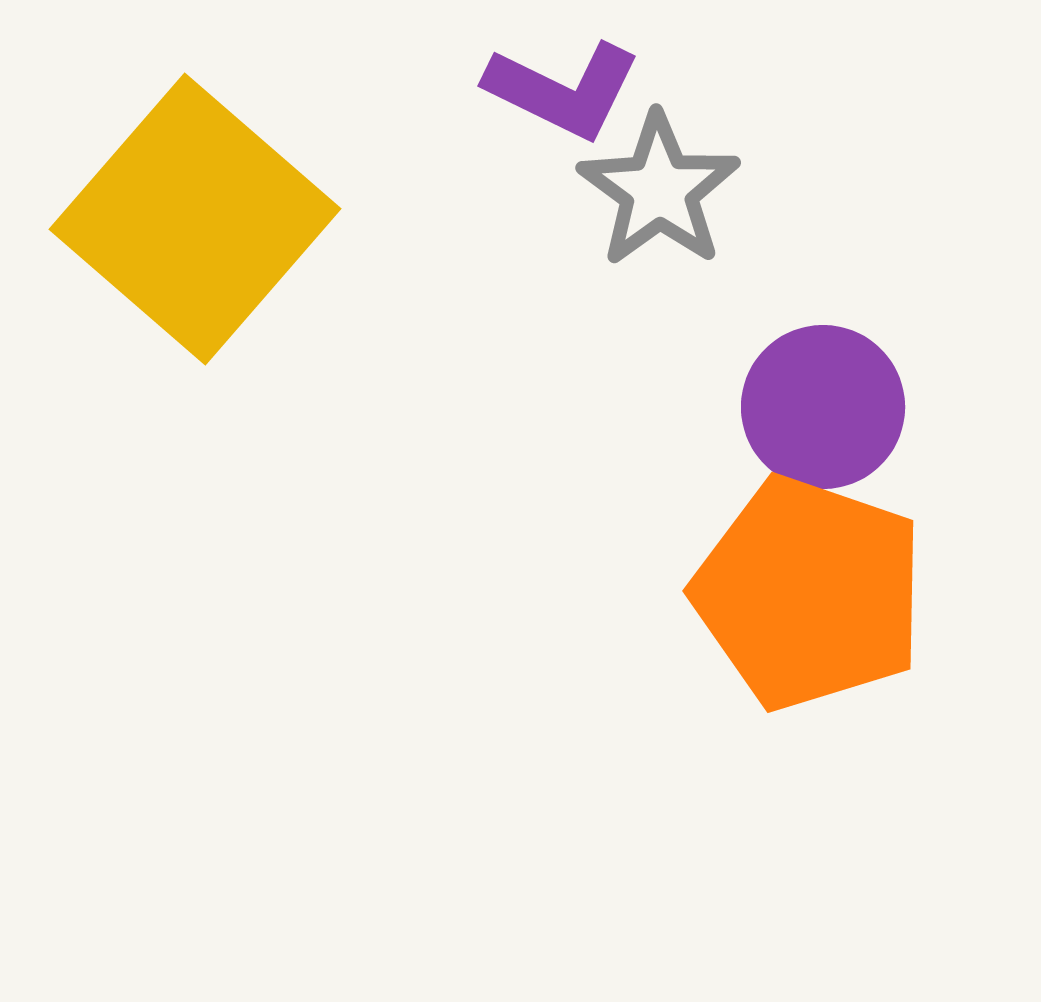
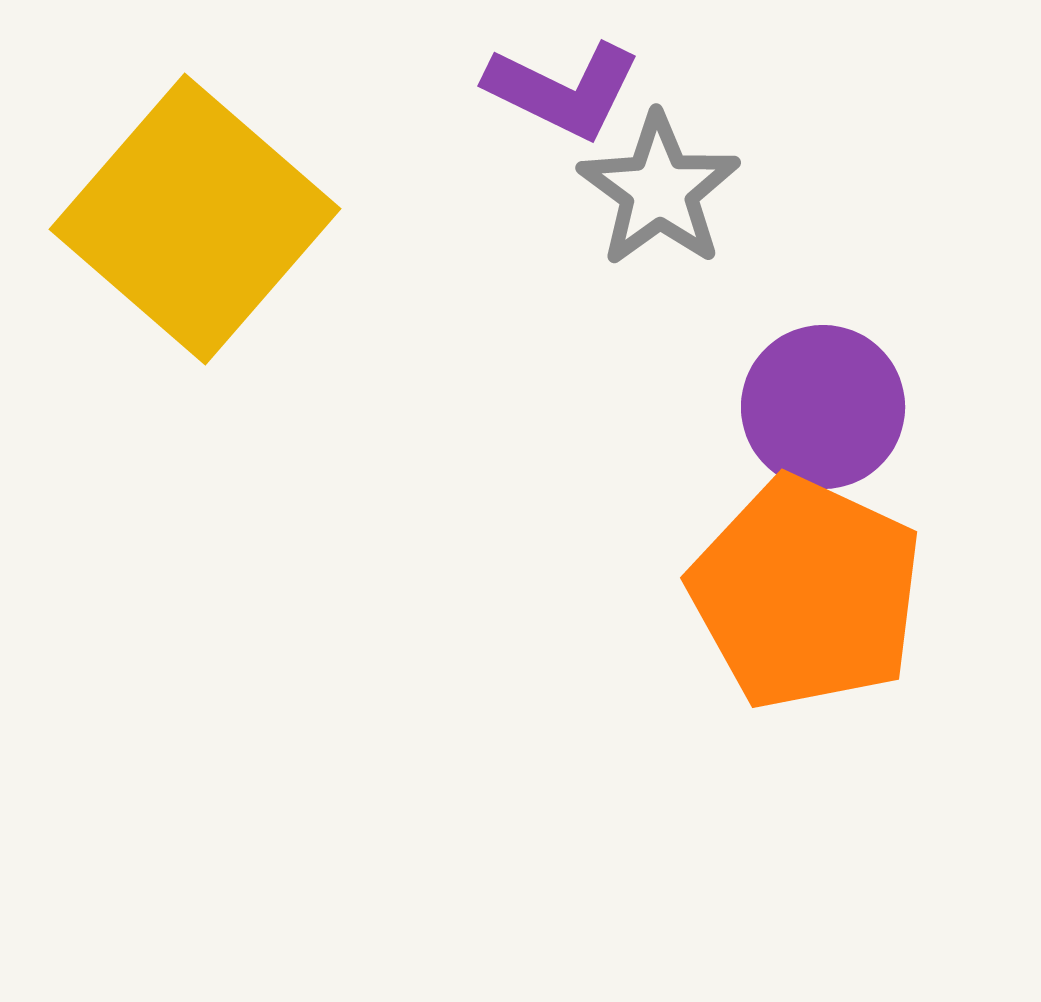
orange pentagon: moved 3 px left; rotated 6 degrees clockwise
